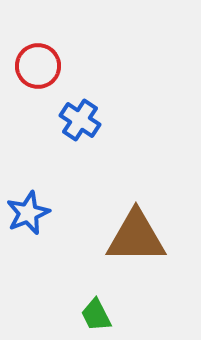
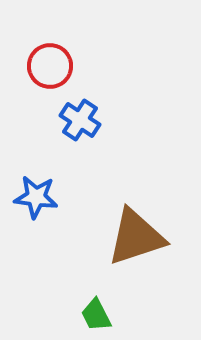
red circle: moved 12 px right
blue star: moved 8 px right, 16 px up; rotated 30 degrees clockwise
brown triangle: rotated 18 degrees counterclockwise
